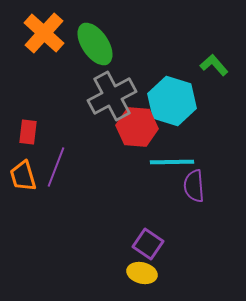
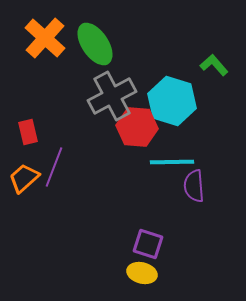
orange cross: moved 1 px right, 5 px down
red rectangle: rotated 20 degrees counterclockwise
purple line: moved 2 px left
orange trapezoid: moved 1 px right, 2 px down; rotated 64 degrees clockwise
purple square: rotated 16 degrees counterclockwise
